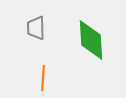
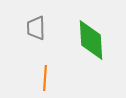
orange line: moved 2 px right
